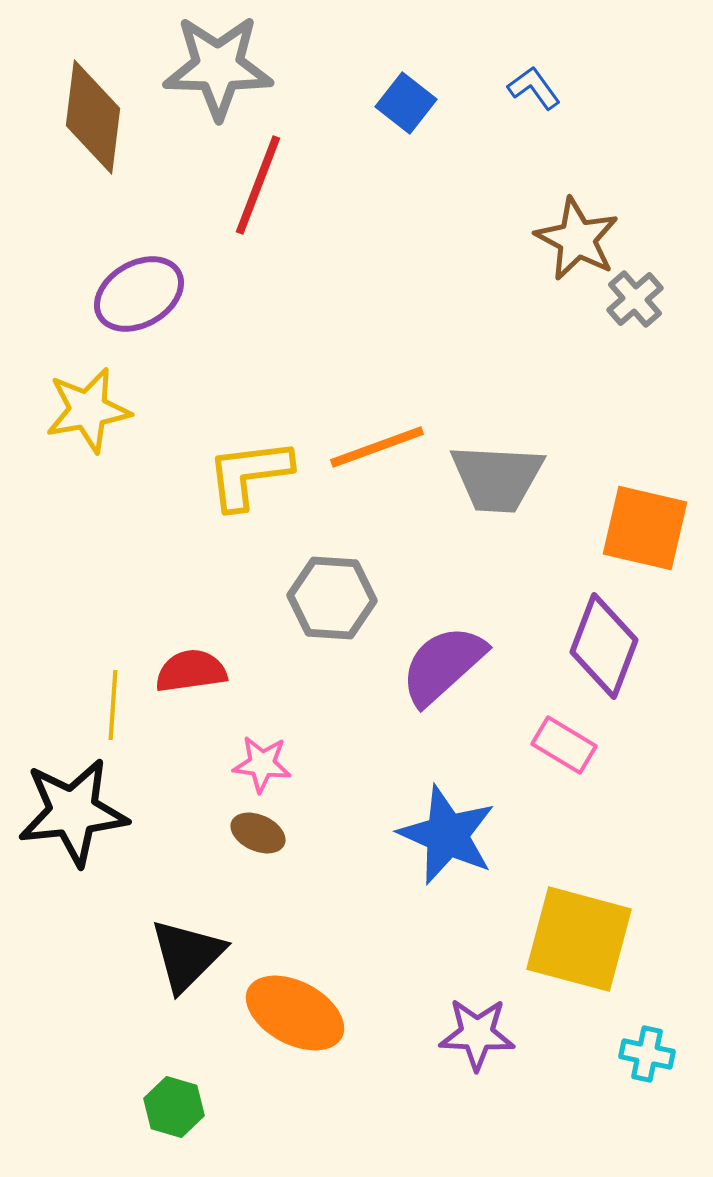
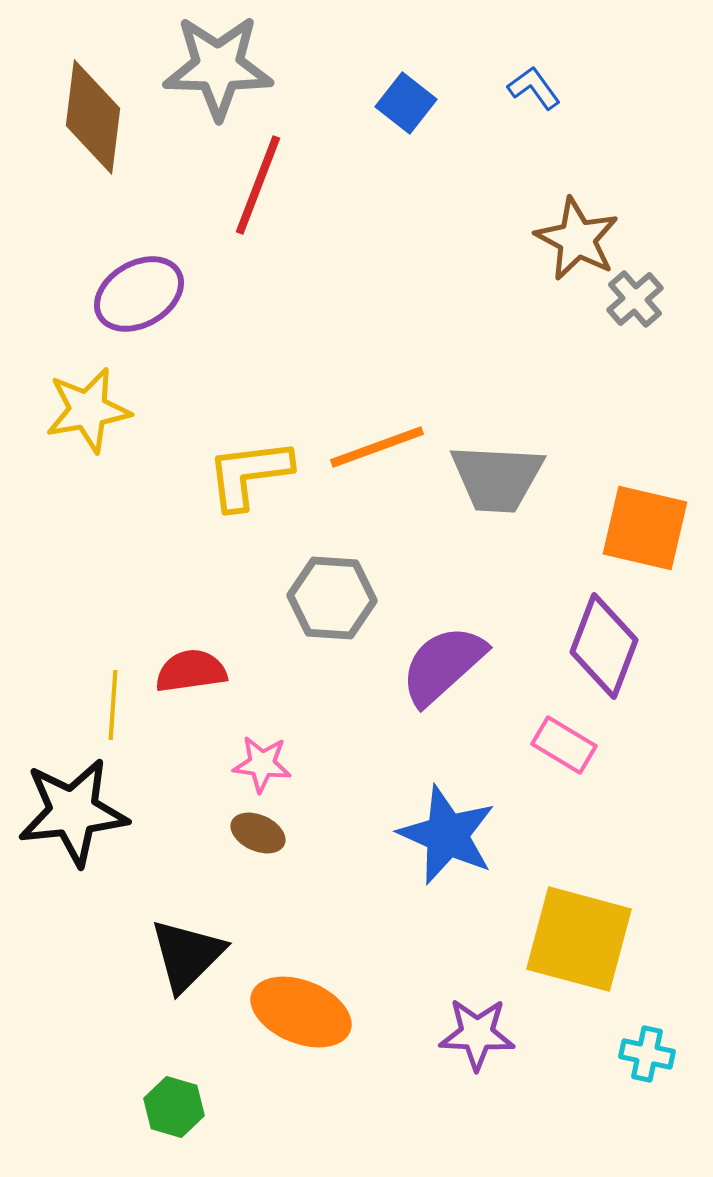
orange ellipse: moved 6 px right, 1 px up; rotated 6 degrees counterclockwise
